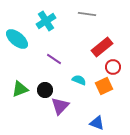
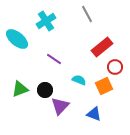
gray line: rotated 54 degrees clockwise
red circle: moved 2 px right
blue triangle: moved 3 px left, 9 px up
